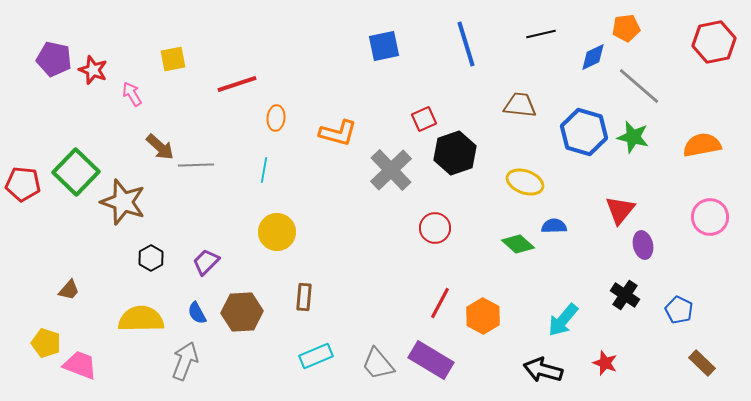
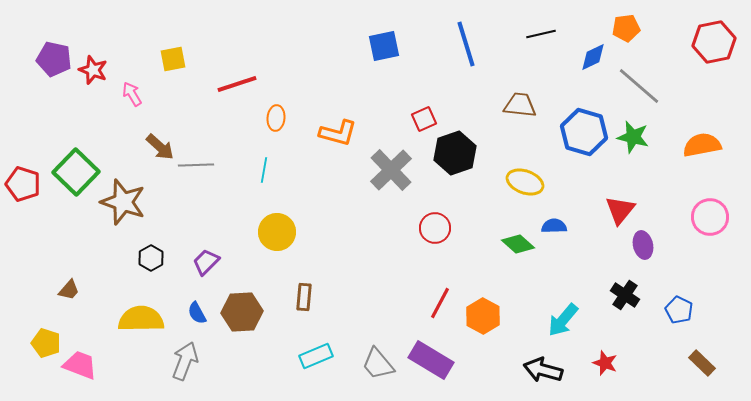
red pentagon at (23, 184): rotated 12 degrees clockwise
